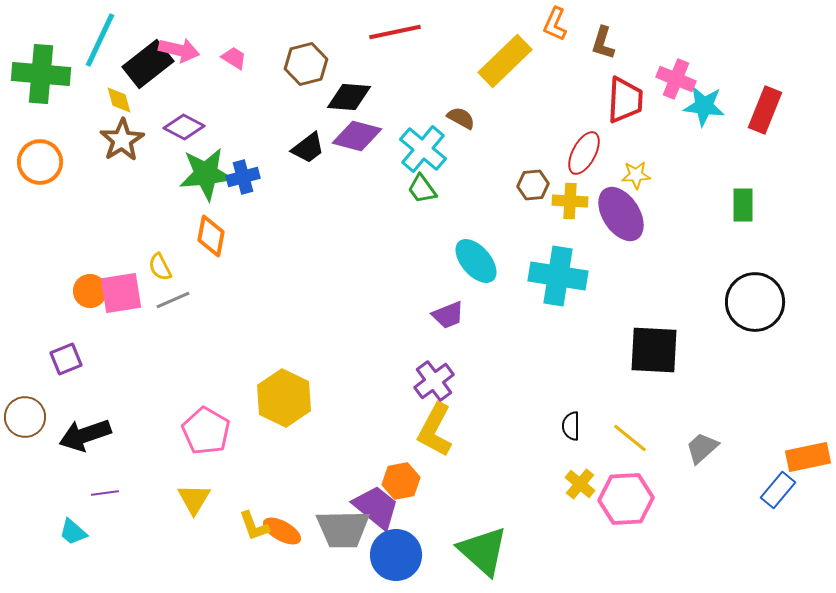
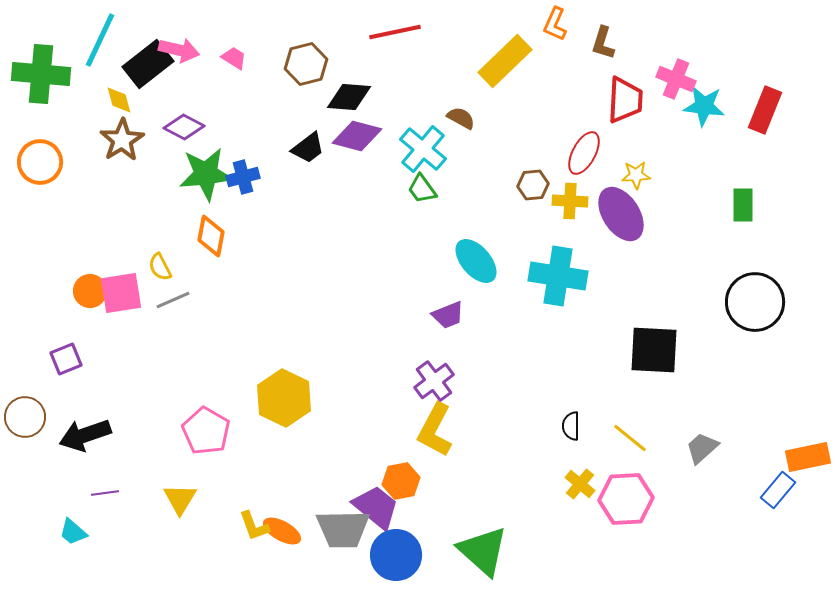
yellow triangle at (194, 499): moved 14 px left
